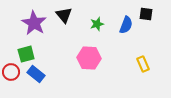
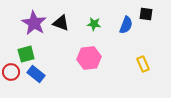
black triangle: moved 3 px left, 8 px down; rotated 30 degrees counterclockwise
green star: moved 3 px left; rotated 24 degrees clockwise
pink hexagon: rotated 10 degrees counterclockwise
